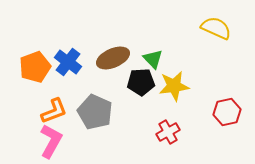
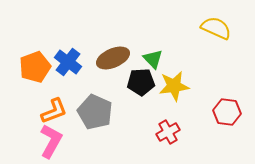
red hexagon: rotated 20 degrees clockwise
